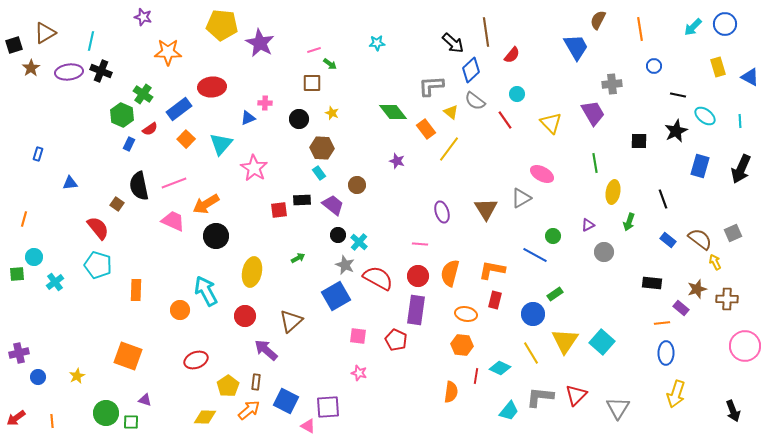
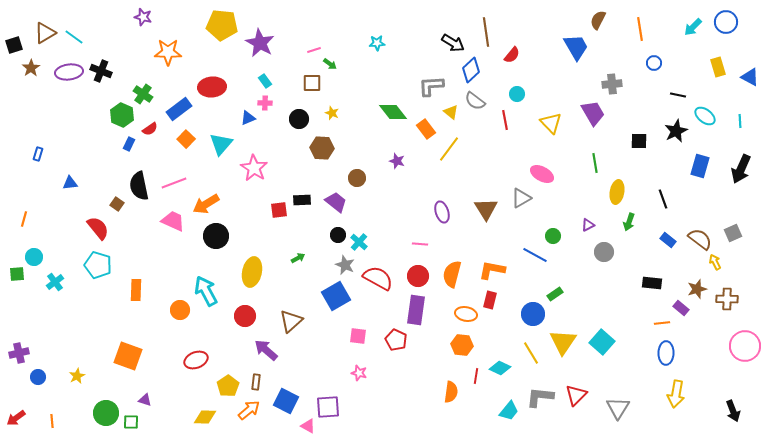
blue circle at (725, 24): moved 1 px right, 2 px up
cyan line at (91, 41): moved 17 px left, 4 px up; rotated 66 degrees counterclockwise
black arrow at (453, 43): rotated 10 degrees counterclockwise
blue circle at (654, 66): moved 3 px up
red line at (505, 120): rotated 24 degrees clockwise
cyan rectangle at (319, 173): moved 54 px left, 92 px up
brown circle at (357, 185): moved 7 px up
yellow ellipse at (613, 192): moved 4 px right
purple trapezoid at (333, 205): moved 3 px right, 3 px up
orange semicircle at (450, 273): moved 2 px right, 1 px down
red rectangle at (495, 300): moved 5 px left
yellow triangle at (565, 341): moved 2 px left, 1 px down
yellow arrow at (676, 394): rotated 8 degrees counterclockwise
